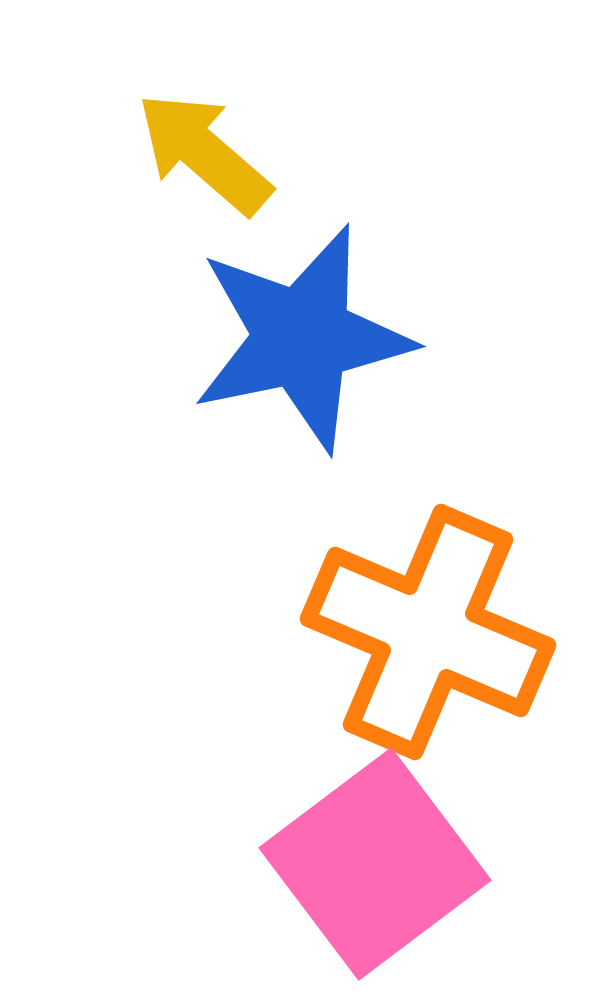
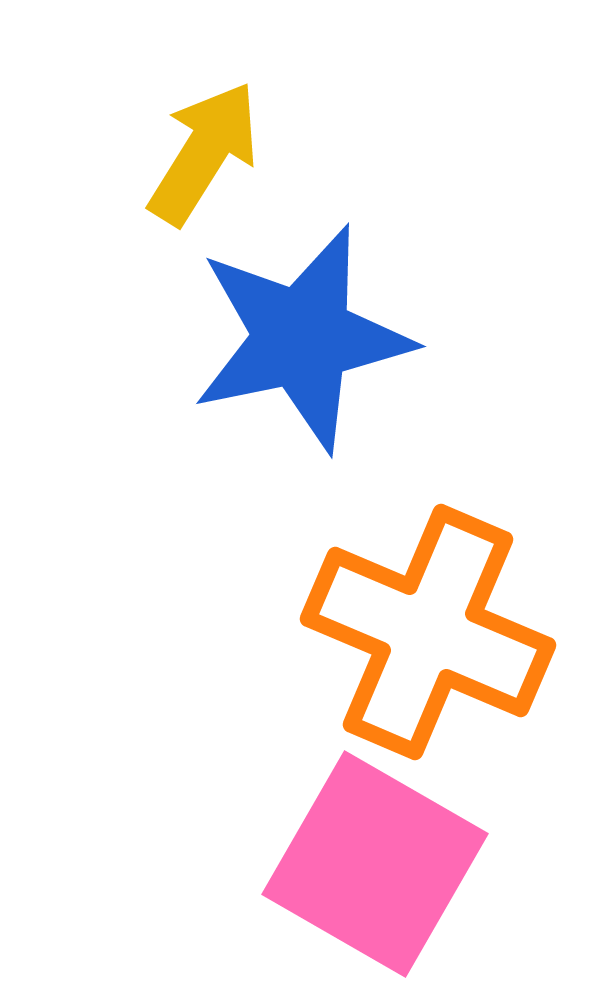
yellow arrow: rotated 81 degrees clockwise
pink square: rotated 23 degrees counterclockwise
